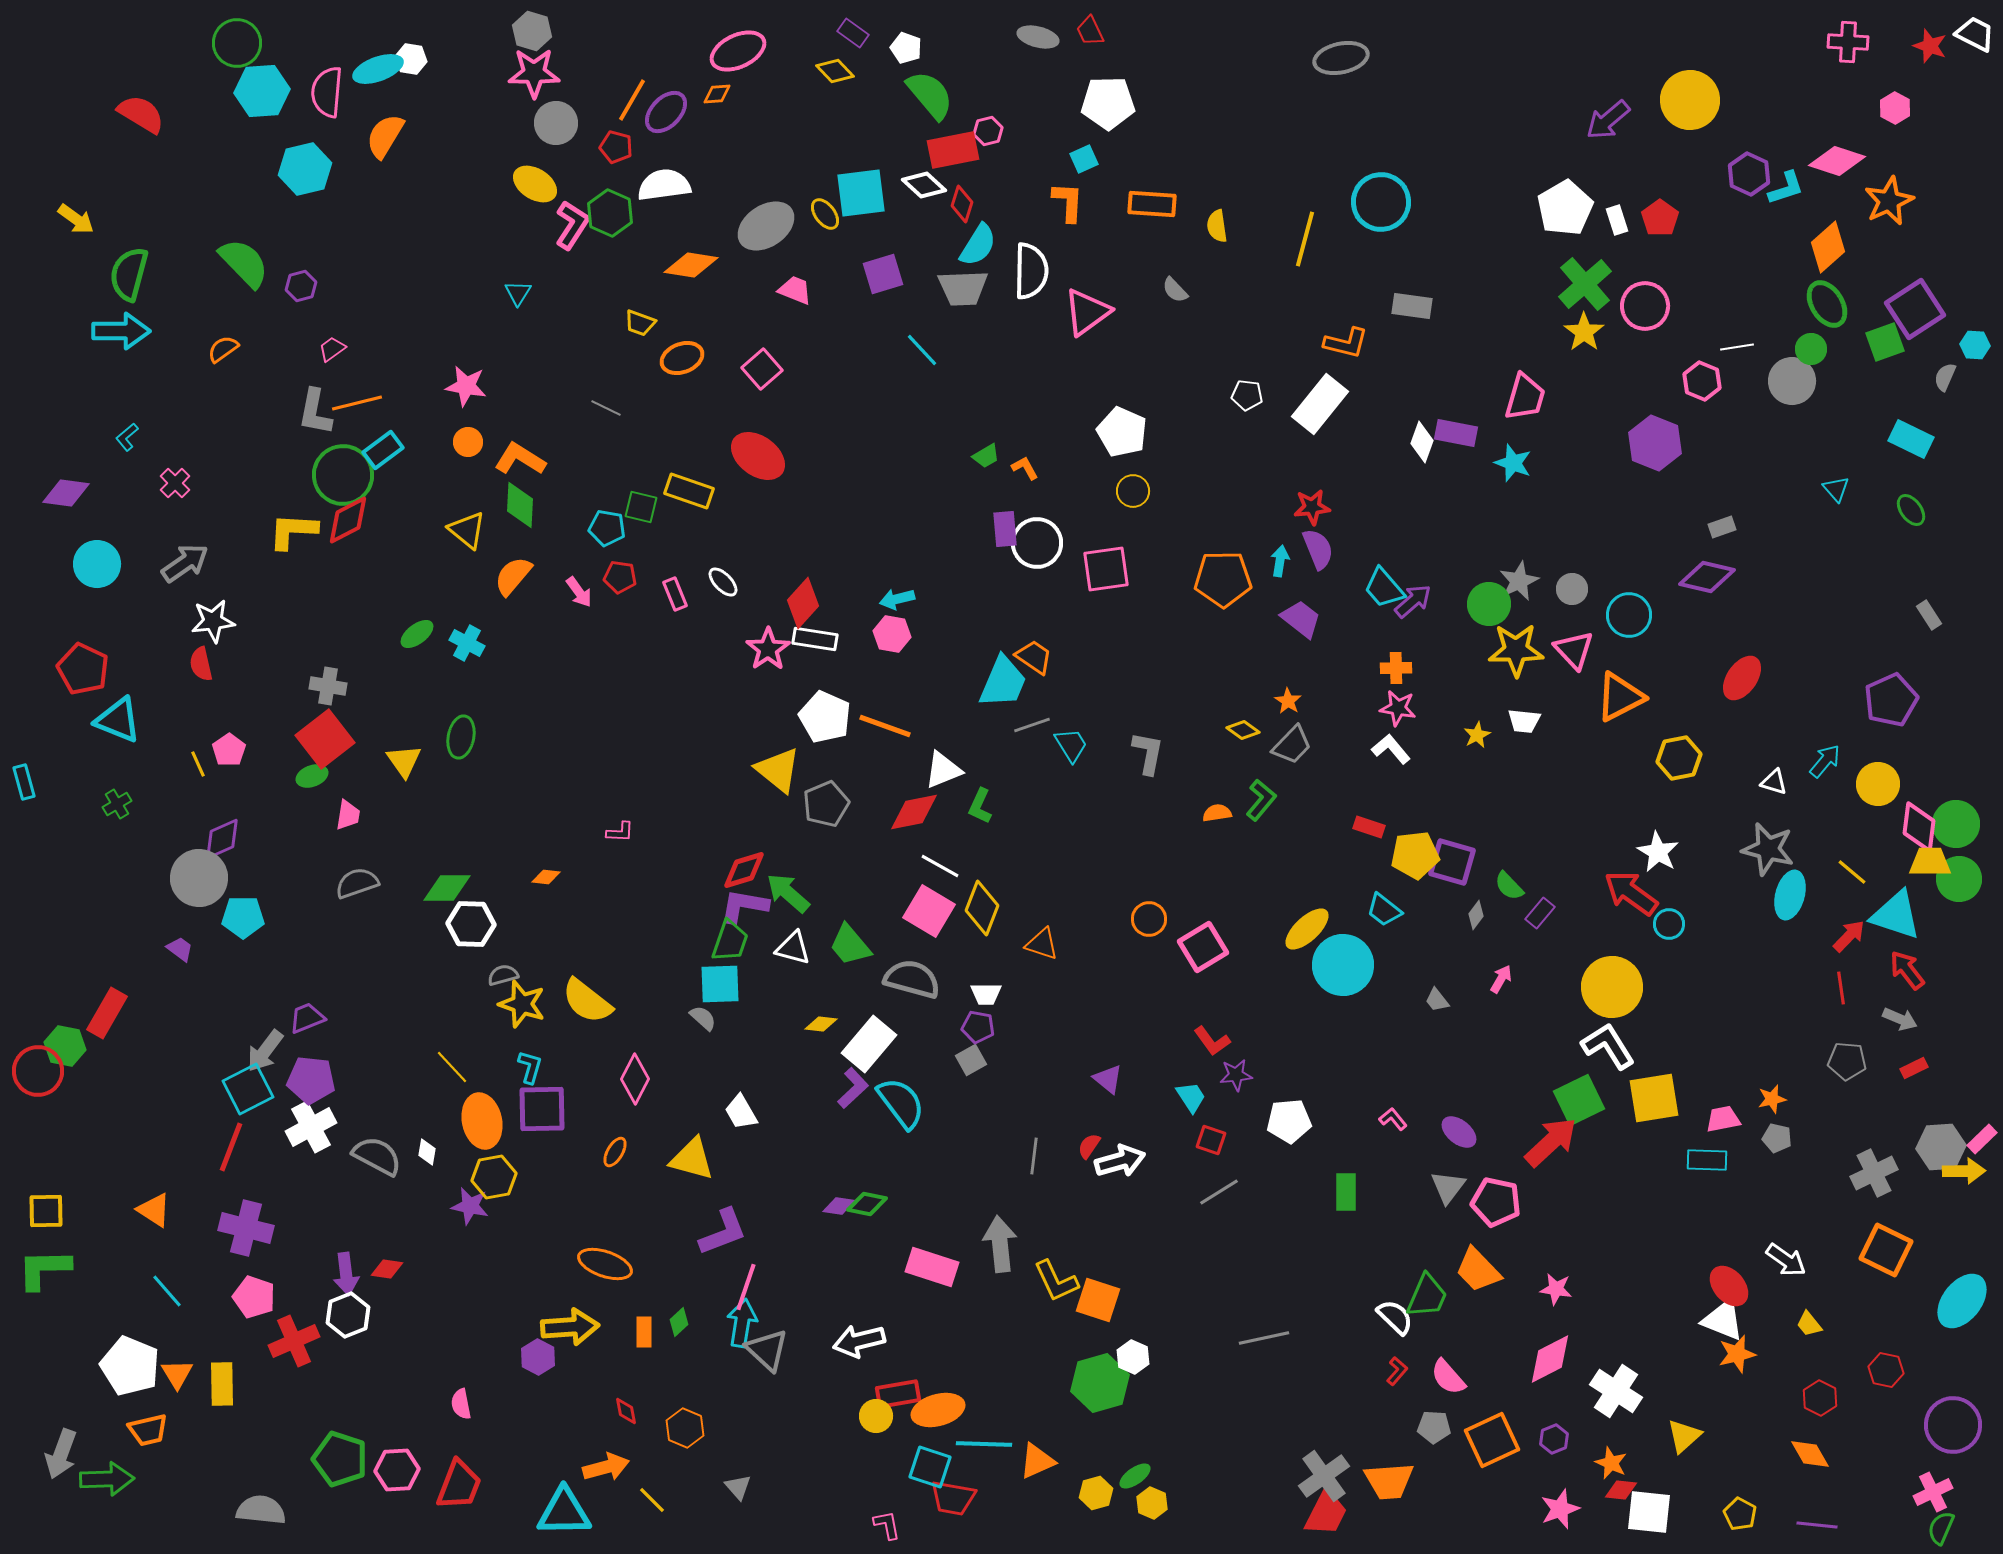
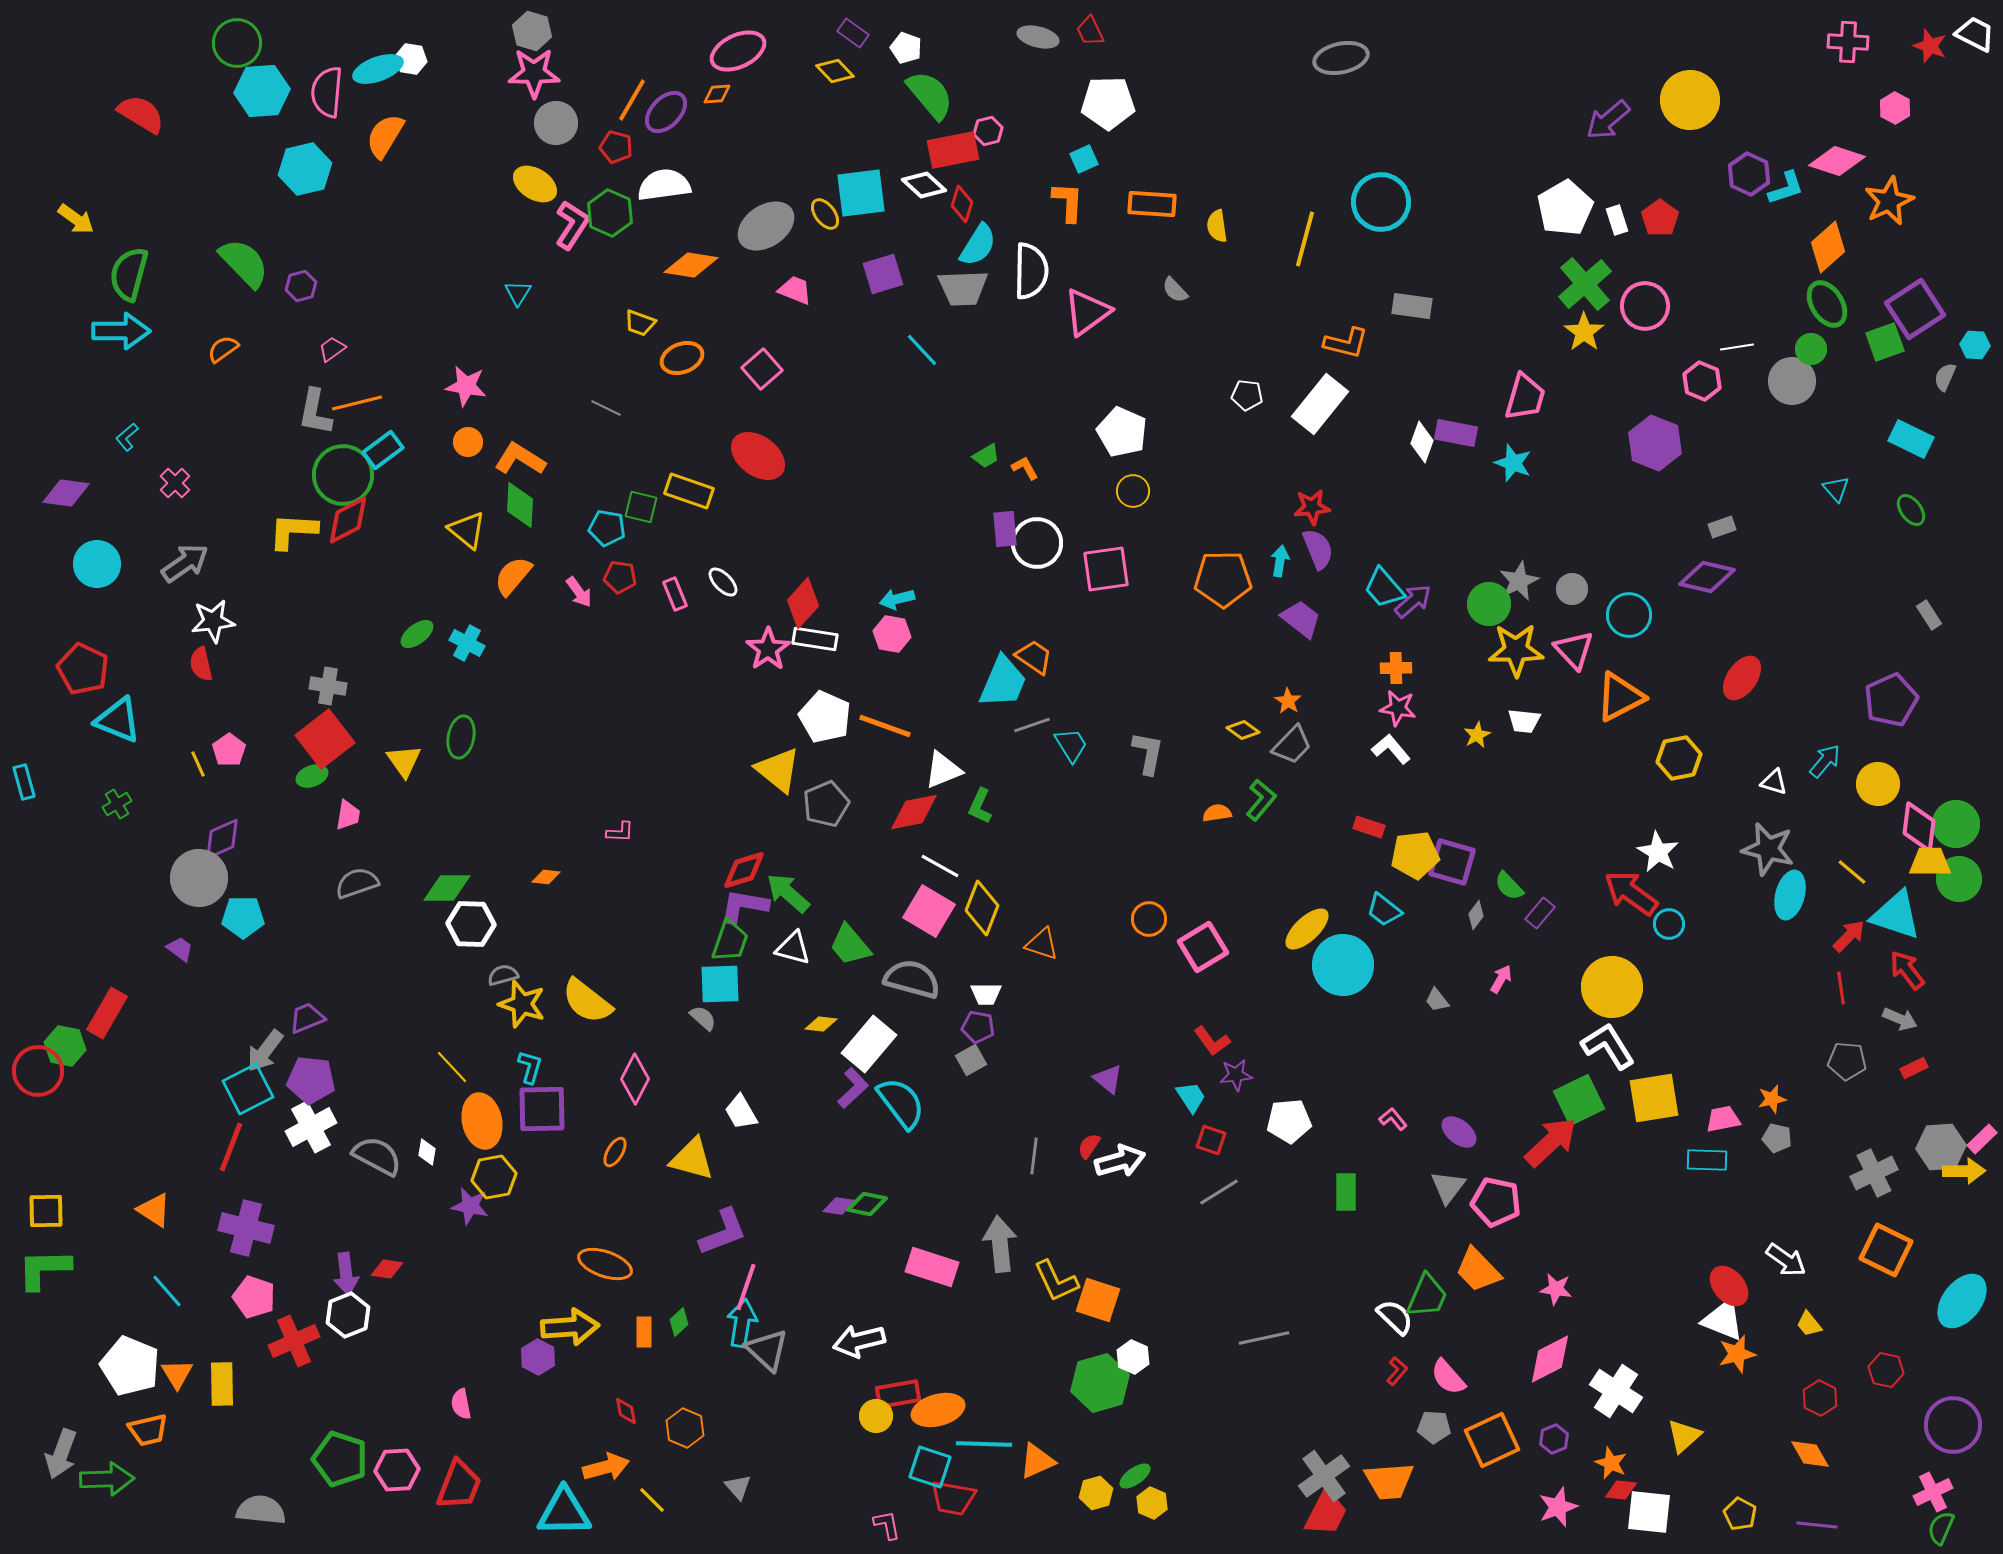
pink star at (1560, 1509): moved 2 px left, 2 px up
